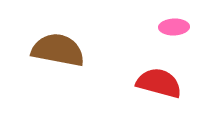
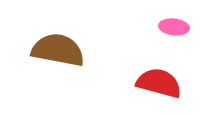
pink ellipse: rotated 8 degrees clockwise
